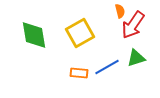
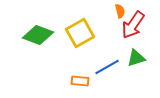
green diamond: moved 4 px right; rotated 60 degrees counterclockwise
orange rectangle: moved 1 px right, 8 px down
